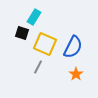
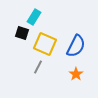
blue semicircle: moved 3 px right, 1 px up
